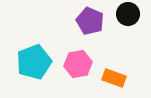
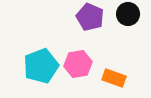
purple pentagon: moved 4 px up
cyan pentagon: moved 7 px right, 4 px down
